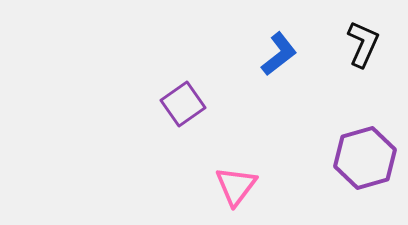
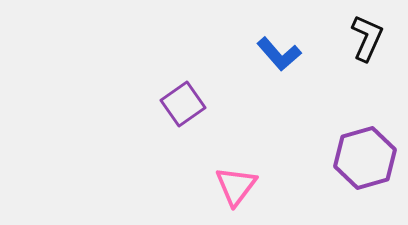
black L-shape: moved 4 px right, 6 px up
blue L-shape: rotated 87 degrees clockwise
